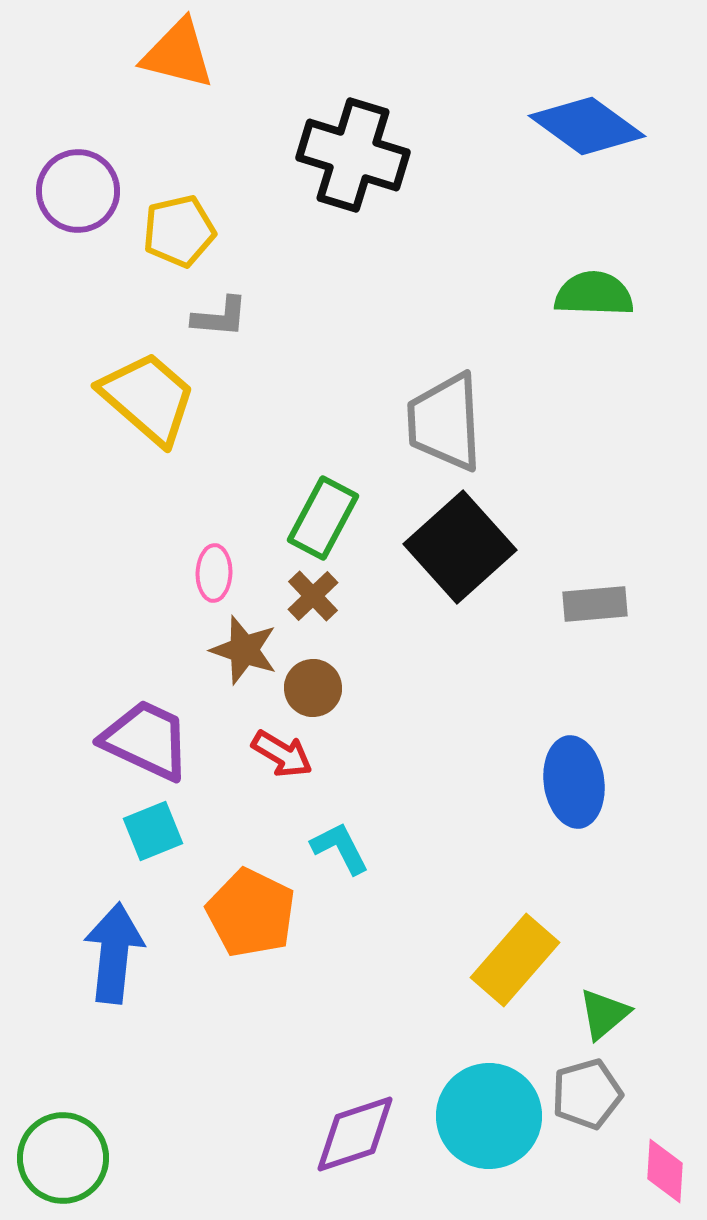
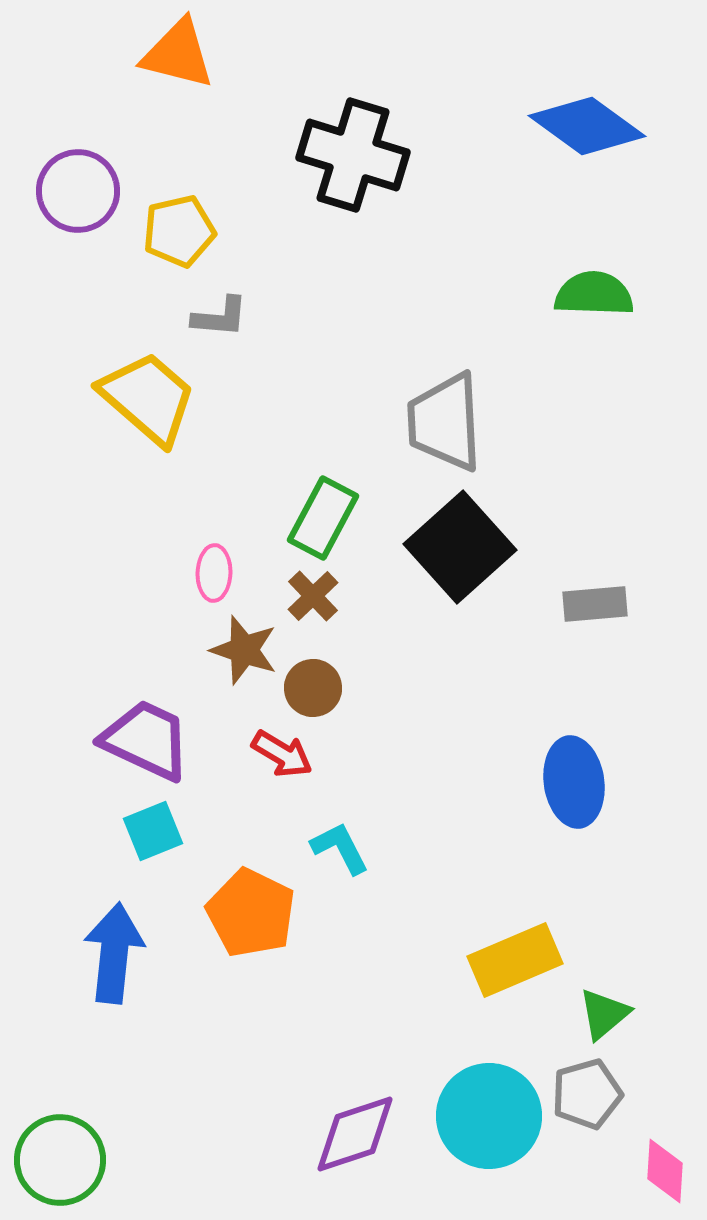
yellow rectangle: rotated 26 degrees clockwise
green circle: moved 3 px left, 2 px down
